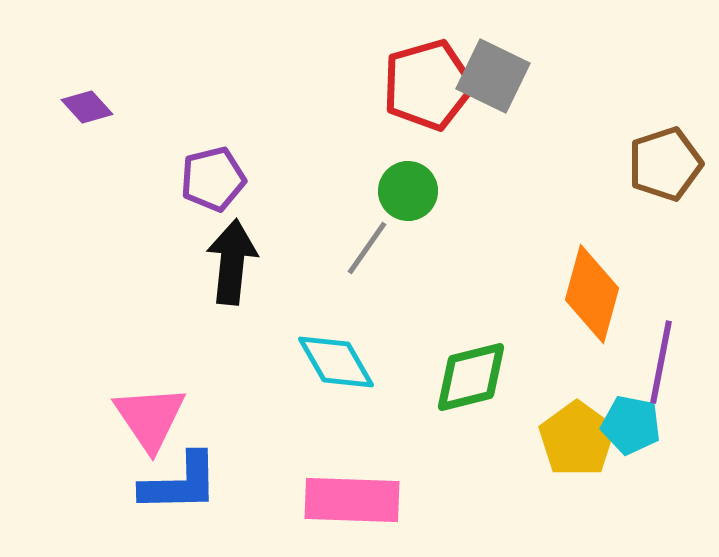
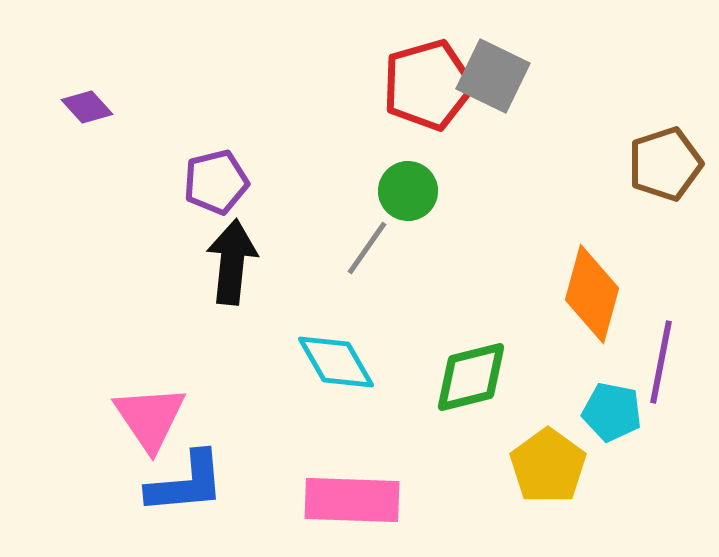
purple pentagon: moved 3 px right, 3 px down
cyan pentagon: moved 19 px left, 13 px up
yellow pentagon: moved 29 px left, 27 px down
blue L-shape: moved 6 px right; rotated 4 degrees counterclockwise
